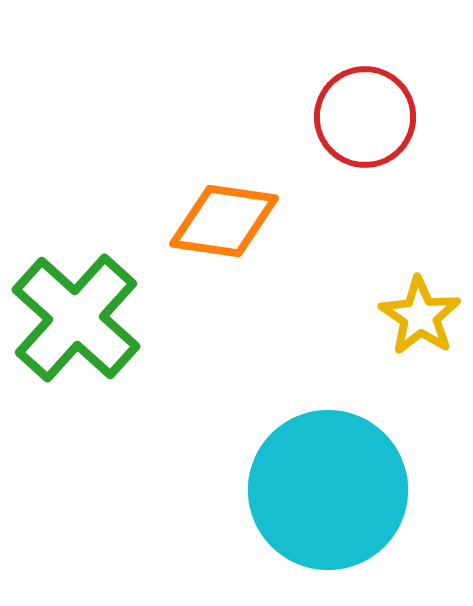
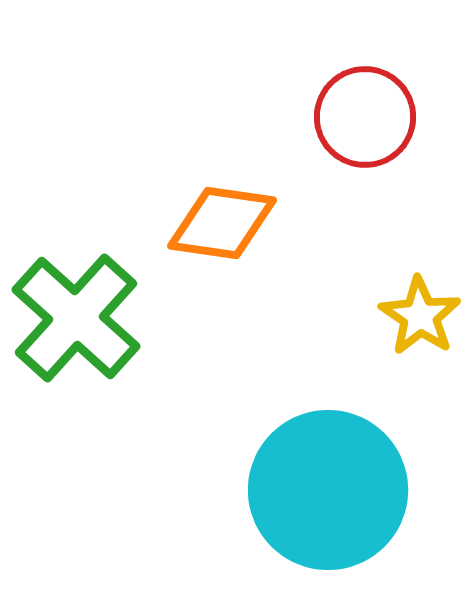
orange diamond: moved 2 px left, 2 px down
